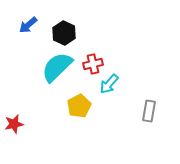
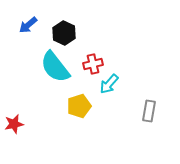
cyan semicircle: moved 2 px left; rotated 84 degrees counterclockwise
yellow pentagon: rotated 10 degrees clockwise
